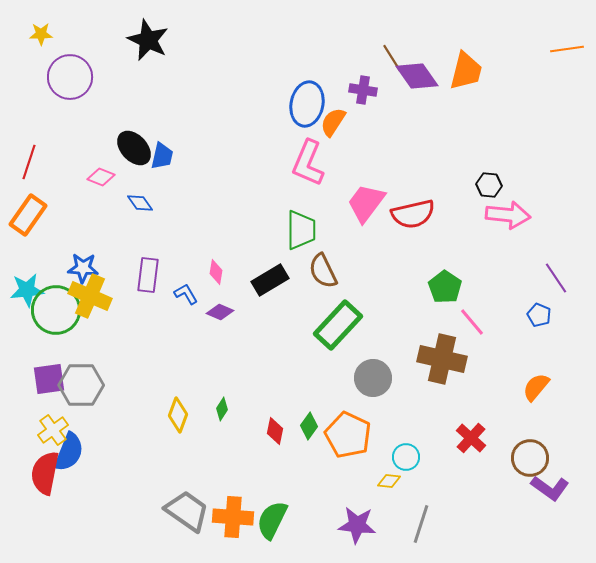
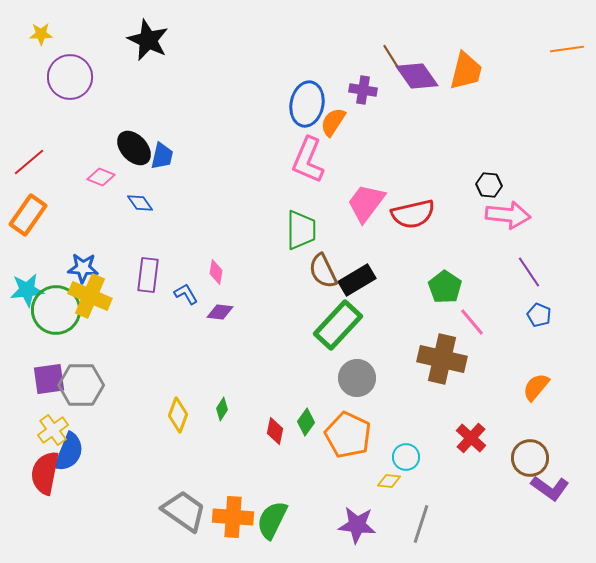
red line at (29, 162): rotated 32 degrees clockwise
pink L-shape at (308, 163): moved 3 px up
purple line at (556, 278): moved 27 px left, 6 px up
black rectangle at (270, 280): moved 87 px right
purple diamond at (220, 312): rotated 16 degrees counterclockwise
gray circle at (373, 378): moved 16 px left
green diamond at (309, 426): moved 3 px left, 4 px up
gray trapezoid at (187, 511): moved 3 px left
